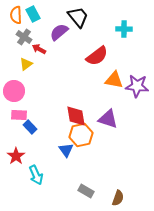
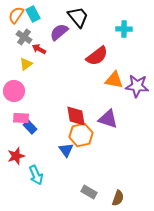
orange semicircle: rotated 36 degrees clockwise
pink rectangle: moved 2 px right, 3 px down
red star: rotated 18 degrees clockwise
gray rectangle: moved 3 px right, 1 px down
